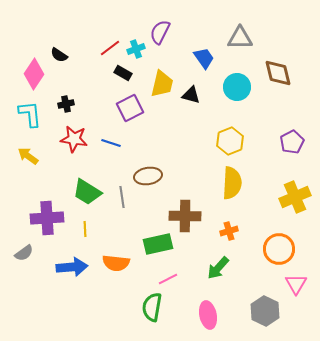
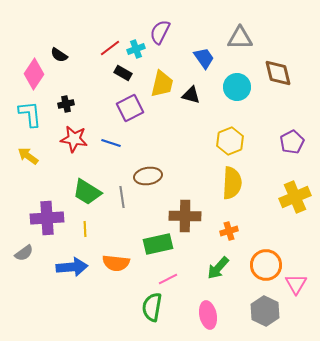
orange circle: moved 13 px left, 16 px down
